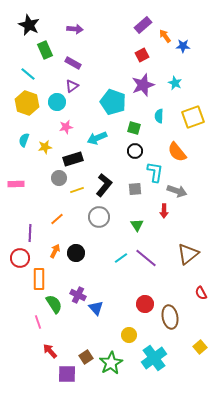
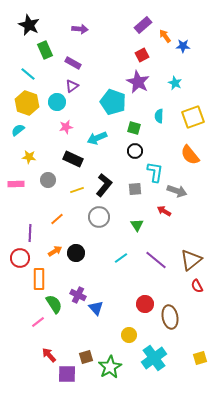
purple arrow at (75, 29): moved 5 px right
purple star at (143, 85): moved 5 px left, 3 px up; rotated 25 degrees counterclockwise
cyan semicircle at (24, 140): moved 6 px left, 10 px up; rotated 32 degrees clockwise
yellow star at (45, 147): moved 16 px left, 10 px down; rotated 16 degrees clockwise
orange semicircle at (177, 152): moved 13 px right, 3 px down
black rectangle at (73, 159): rotated 42 degrees clockwise
gray circle at (59, 178): moved 11 px left, 2 px down
red arrow at (164, 211): rotated 120 degrees clockwise
orange arrow at (55, 251): rotated 32 degrees clockwise
brown triangle at (188, 254): moved 3 px right, 6 px down
purple line at (146, 258): moved 10 px right, 2 px down
red semicircle at (201, 293): moved 4 px left, 7 px up
pink line at (38, 322): rotated 72 degrees clockwise
yellow square at (200, 347): moved 11 px down; rotated 24 degrees clockwise
red arrow at (50, 351): moved 1 px left, 4 px down
brown square at (86, 357): rotated 16 degrees clockwise
green star at (111, 363): moved 1 px left, 4 px down
